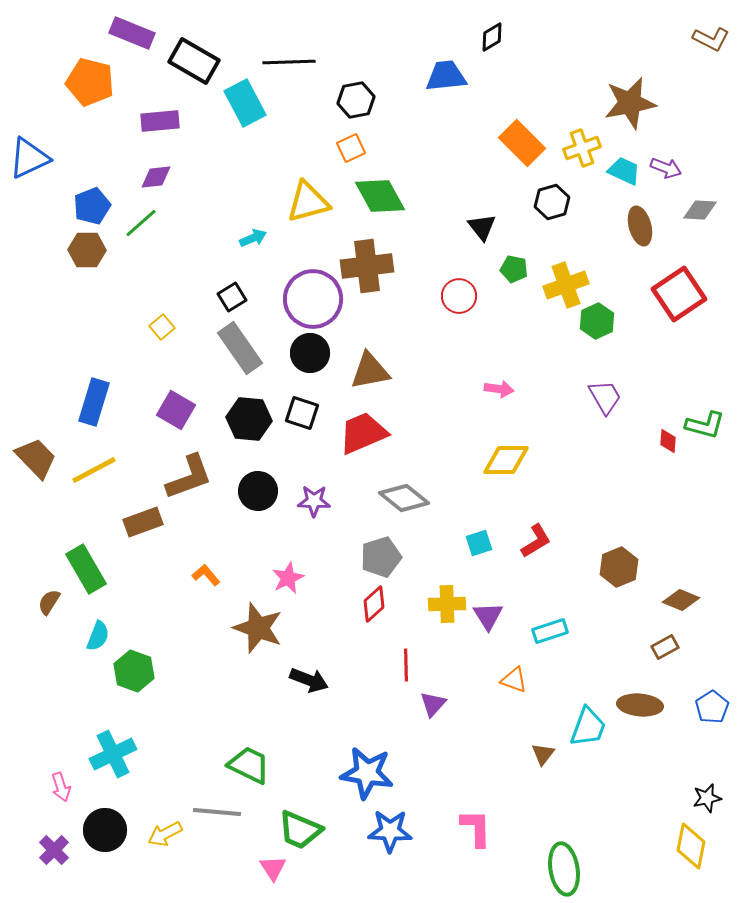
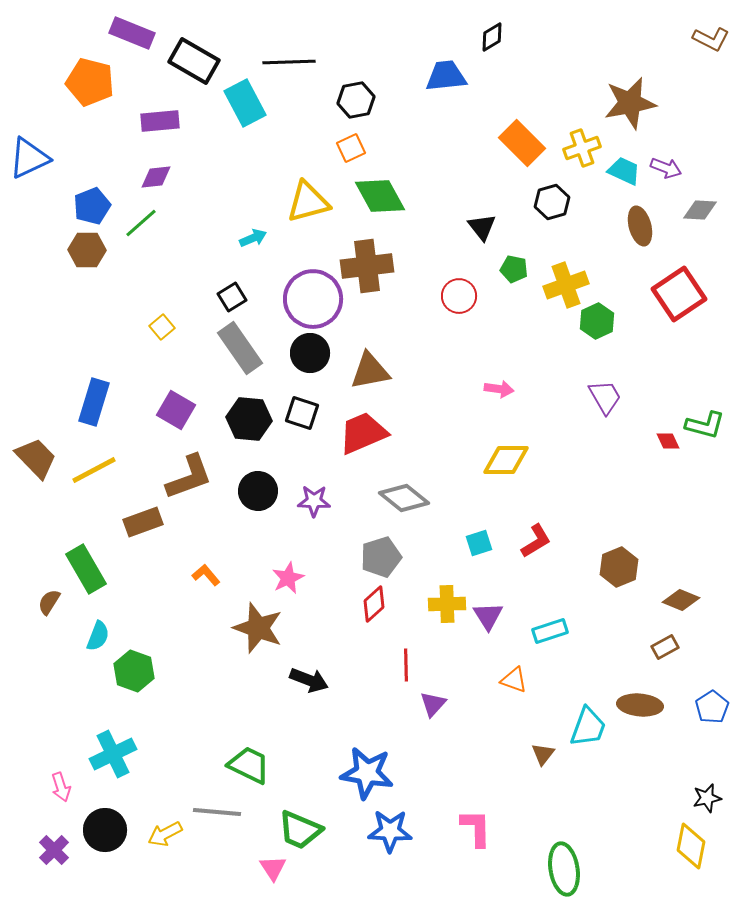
red diamond at (668, 441): rotated 30 degrees counterclockwise
